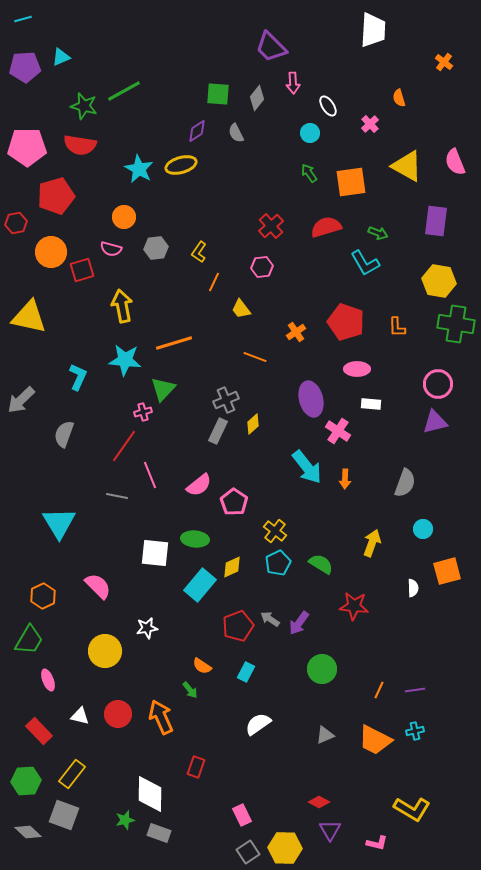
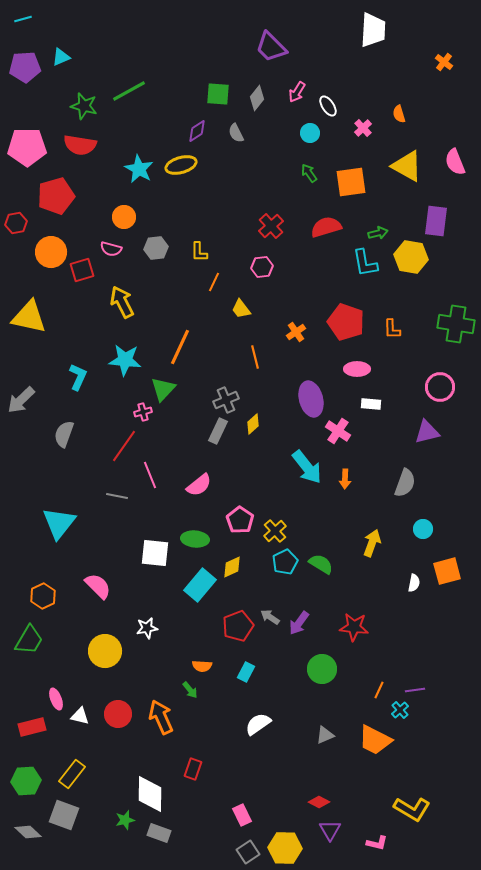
pink arrow at (293, 83): moved 4 px right, 9 px down; rotated 35 degrees clockwise
green line at (124, 91): moved 5 px right
orange semicircle at (399, 98): moved 16 px down
pink cross at (370, 124): moved 7 px left, 4 px down
green arrow at (378, 233): rotated 36 degrees counterclockwise
yellow L-shape at (199, 252): rotated 35 degrees counterclockwise
cyan L-shape at (365, 263): rotated 20 degrees clockwise
yellow hexagon at (439, 281): moved 28 px left, 24 px up
yellow arrow at (122, 306): moved 4 px up; rotated 16 degrees counterclockwise
orange L-shape at (397, 327): moved 5 px left, 2 px down
orange line at (174, 343): moved 6 px right, 4 px down; rotated 48 degrees counterclockwise
orange line at (255, 357): rotated 55 degrees clockwise
pink circle at (438, 384): moved 2 px right, 3 px down
purple triangle at (435, 422): moved 8 px left, 10 px down
pink pentagon at (234, 502): moved 6 px right, 18 px down
cyan triangle at (59, 523): rotated 9 degrees clockwise
yellow cross at (275, 531): rotated 10 degrees clockwise
cyan pentagon at (278, 563): moved 7 px right, 1 px up
white semicircle at (413, 588): moved 1 px right, 5 px up; rotated 12 degrees clockwise
red star at (354, 606): moved 21 px down
gray arrow at (270, 619): moved 2 px up
orange semicircle at (202, 666): rotated 30 degrees counterclockwise
pink ellipse at (48, 680): moved 8 px right, 19 px down
red rectangle at (39, 731): moved 7 px left, 4 px up; rotated 60 degrees counterclockwise
cyan cross at (415, 731): moved 15 px left, 21 px up; rotated 30 degrees counterclockwise
red rectangle at (196, 767): moved 3 px left, 2 px down
